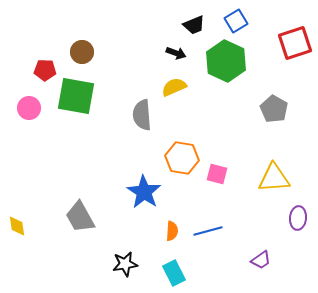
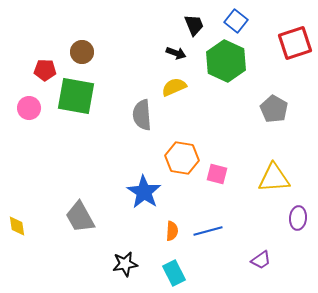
blue square: rotated 20 degrees counterclockwise
black trapezoid: rotated 90 degrees counterclockwise
